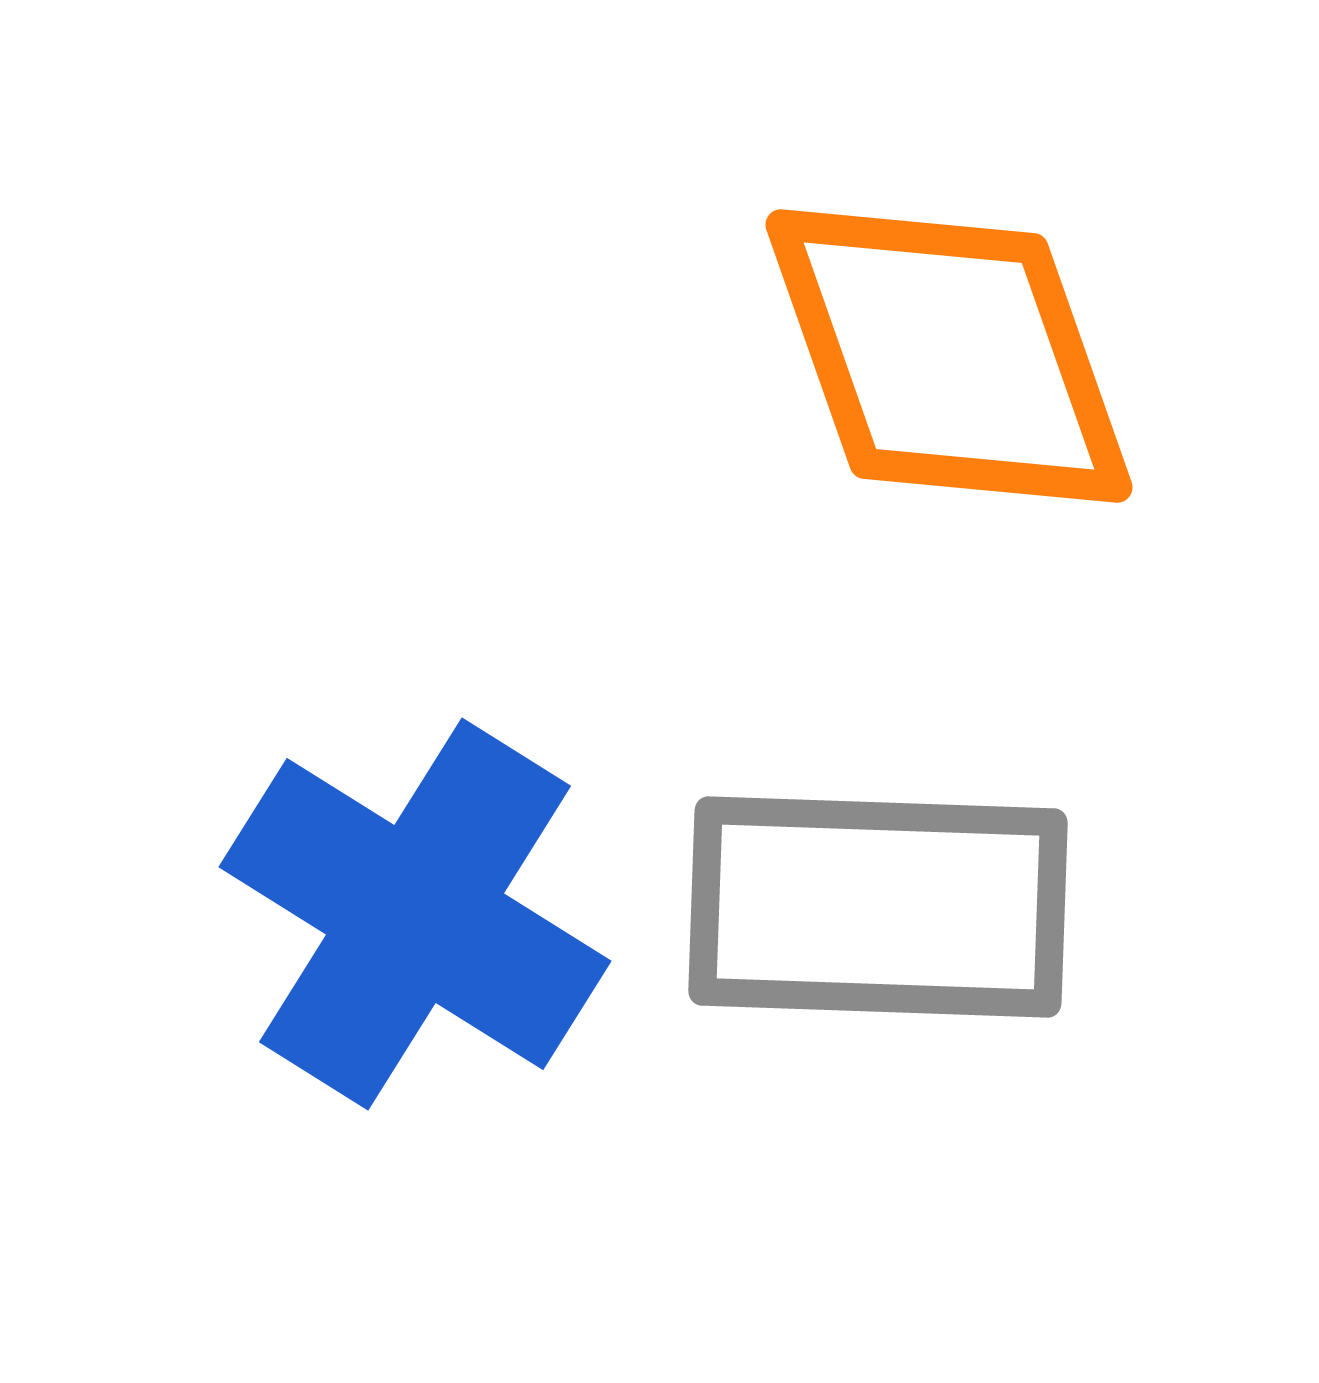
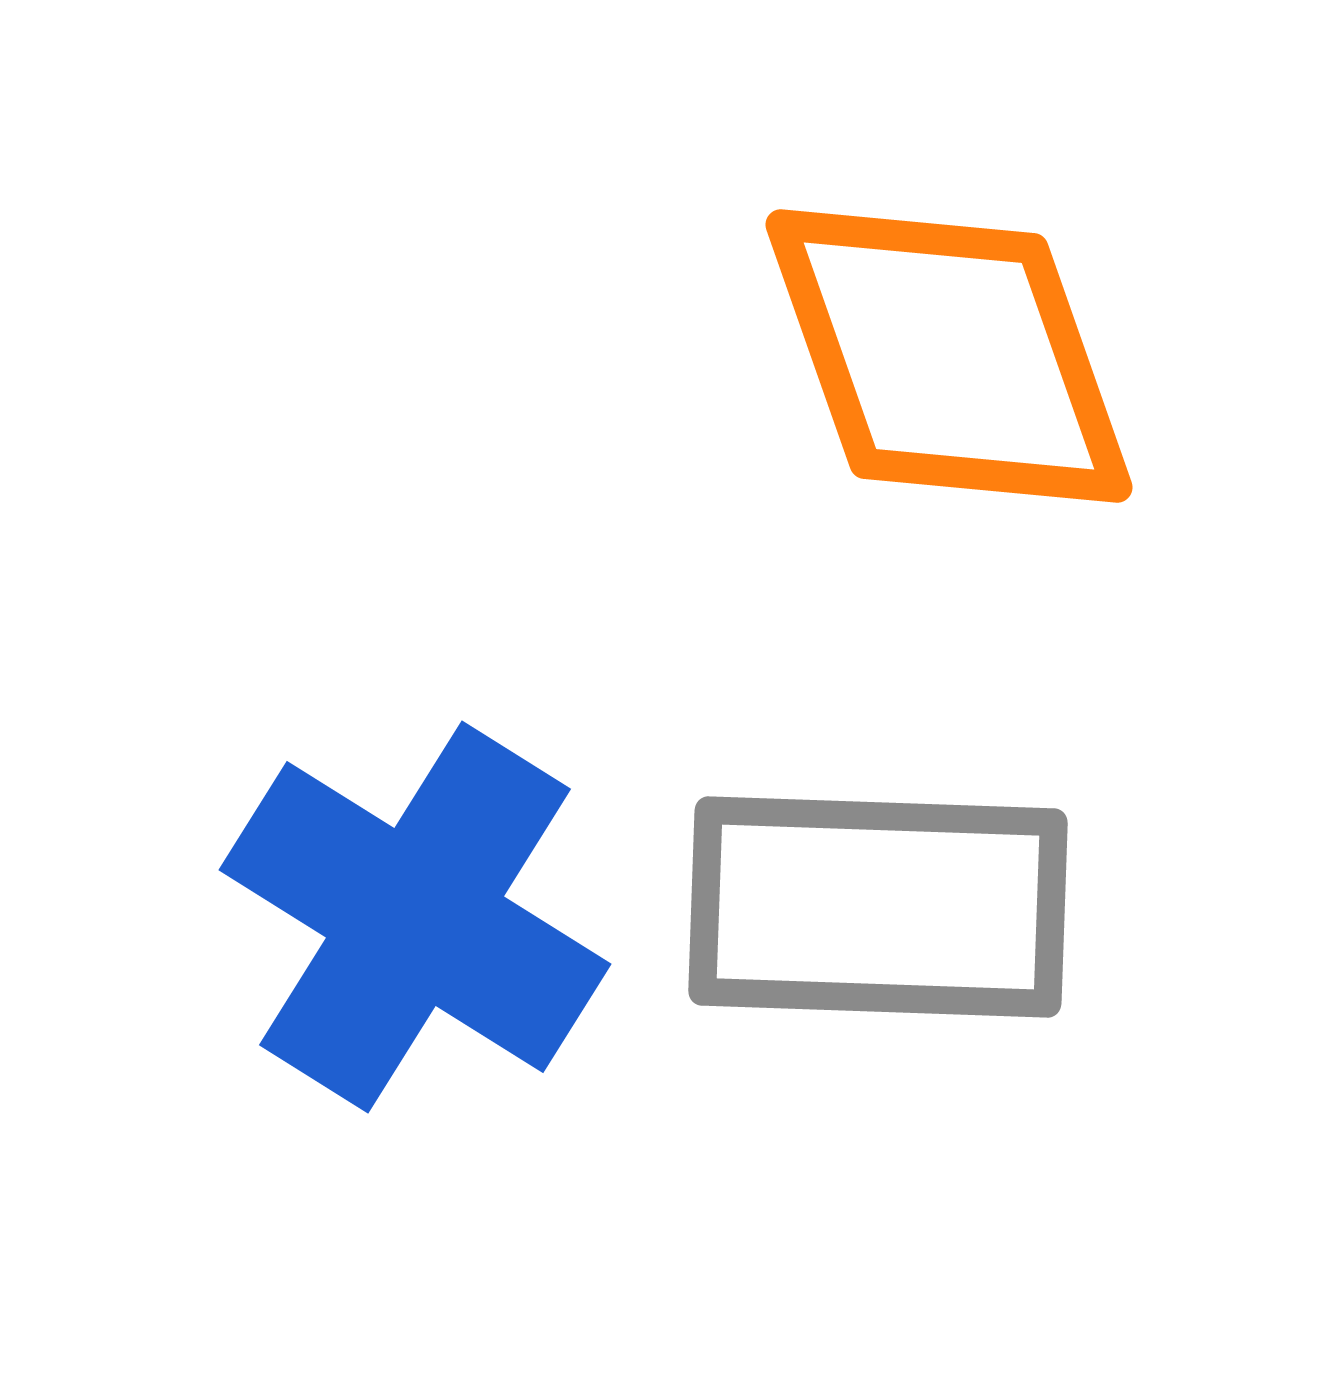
blue cross: moved 3 px down
